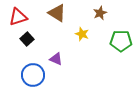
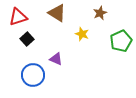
green pentagon: rotated 25 degrees counterclockwise
